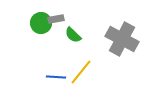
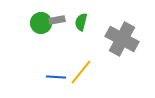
gray rectangle: moved 1 px right, 1 px down
green semicircle: moved 8 px right, 13 px up; rotated 60 degrees clockwise
